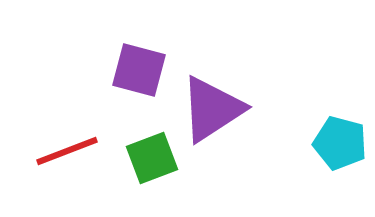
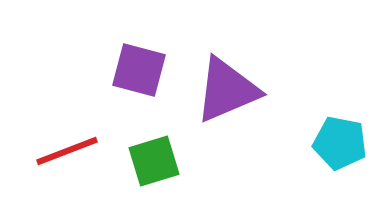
purple triangle: moved 15 px right, 19 px up; rotated 10 degrees clockwise
cyan pentagon: rotated 4 degrees counterclockwise
green square: moved 2 px right, 3 px down; rotated 4 degrees clockwise
